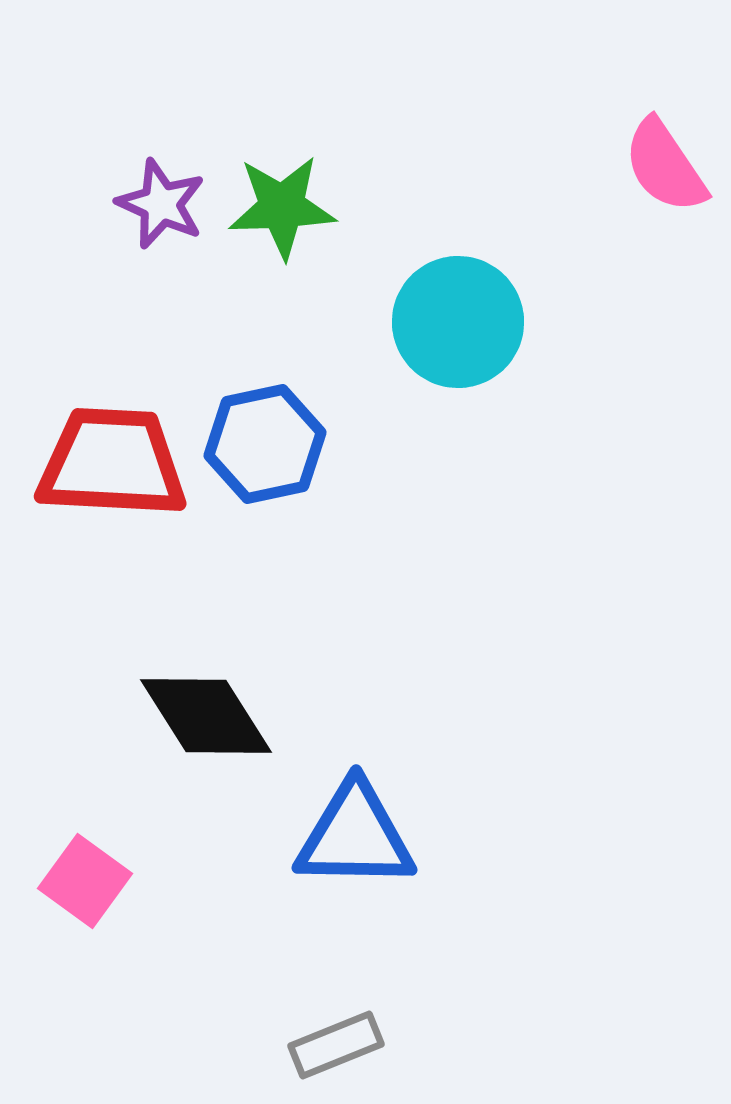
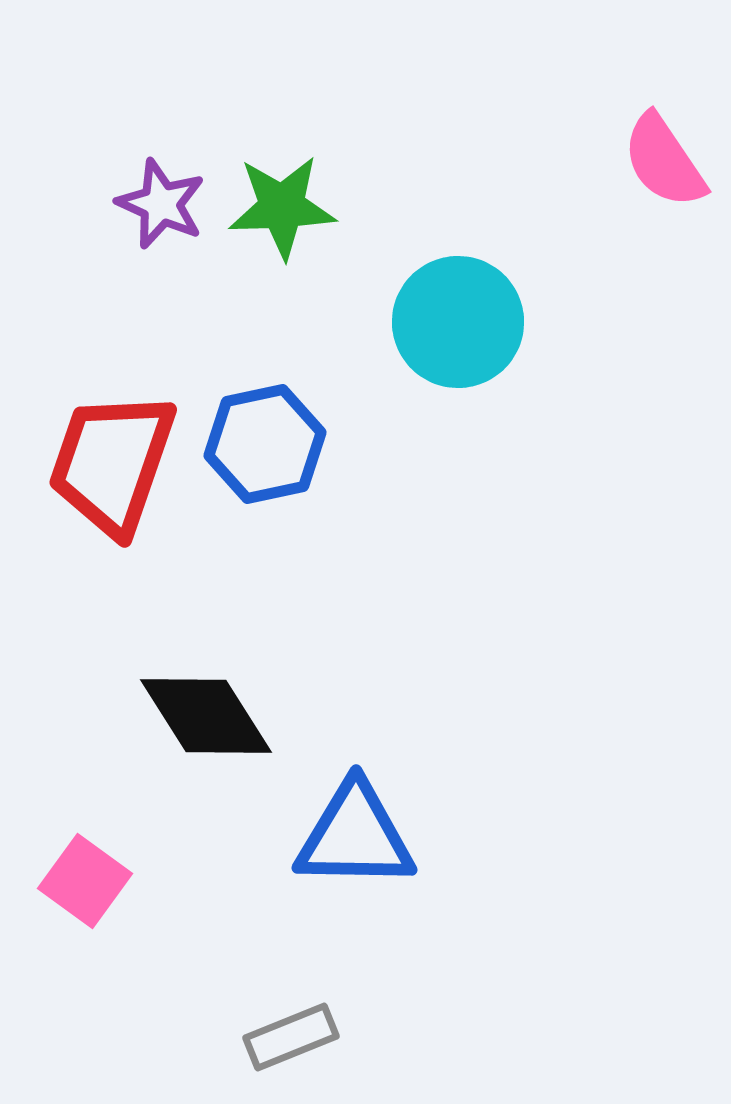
pink semicircle: moved 1 px left, 5 px up
red trapezoid: rotated 74 degrees counterclockwise
gray rectangle: moved 45 px left, 8 px up
